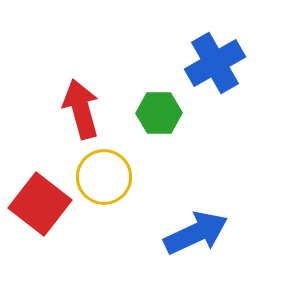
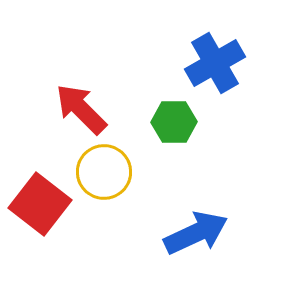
red arrow: rotated 30 degrees counterclockwise
green hexagon: moved 15 px right, 9 px down
yellow circle: moved 5 px up
